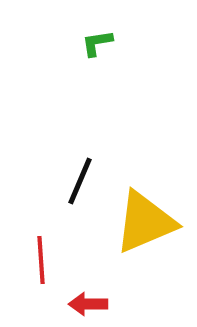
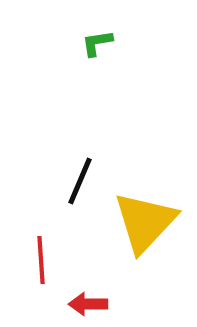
yellow triangle: rotated 24 degrees counterclockwise
